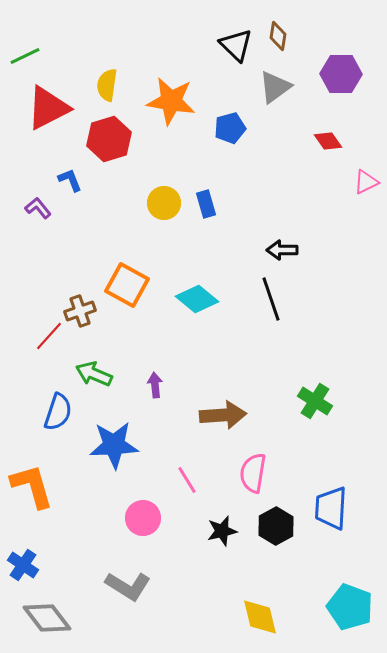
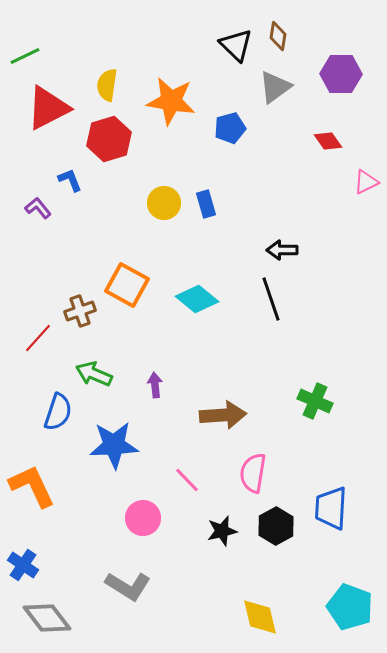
red line: moved 11 px left, 2 px down
green cross: rotated 8 degrees counterclockwise
pink line: rotated 12 degrees counterclockwise
orange L-shape: rotated 9 degrees counterclockwise
